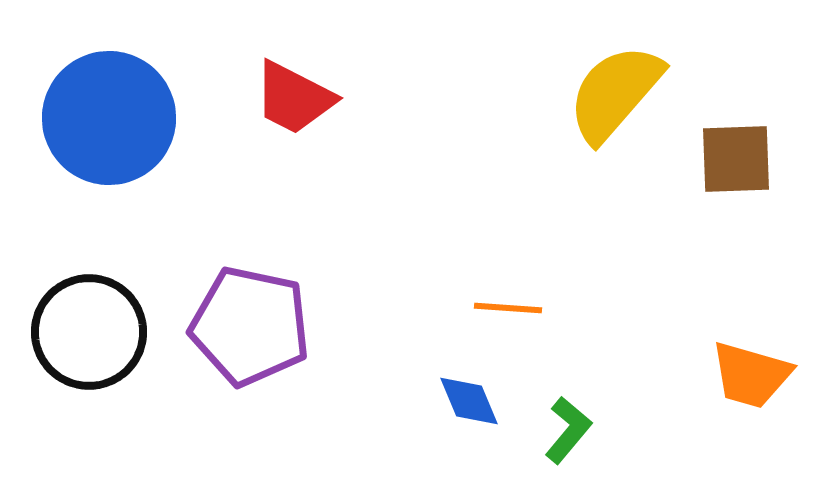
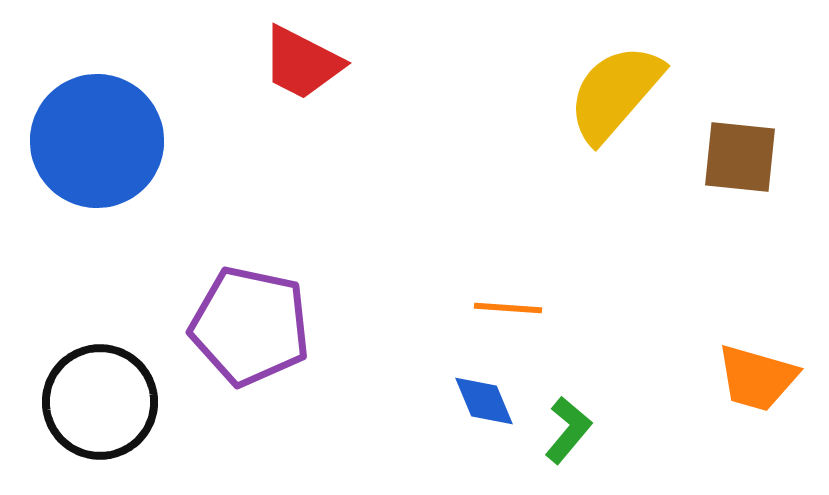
red trapezoid: moved 8 px right, 35 px up
blue circle: moved 12 px left, 23 px down
brown square: moved 4 px right, 2 px up; rotated 8 degrees clockwise
black circle: moved 11 px right, 70 px down
orange trapezoid: moved 6 px right, 3 px down
blue diamond: moved 15 px right
